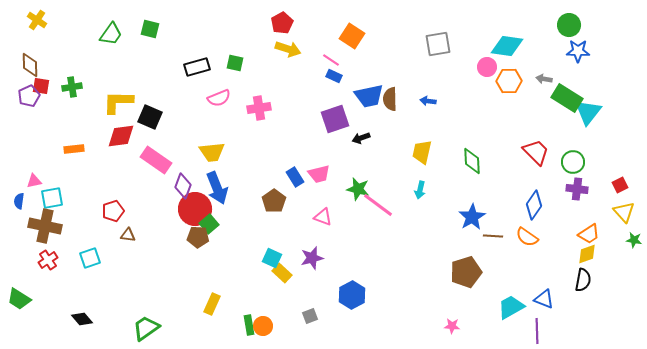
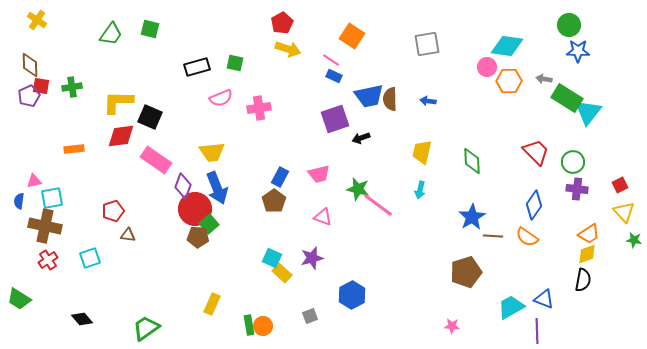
gray square at (438, 44): moved 11 px left
pink semicircle at (219, 98): moved 2 px right
blue rectangle at (295, 177): moved 15 px left; rotated 60 degrees clockwise
